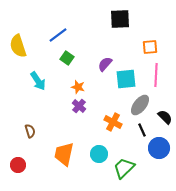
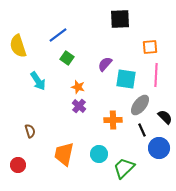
cyan square: rotated 15 degrees clockwise
orange cross: moved 2 px up; rotated 30 degrees counterclockwise
